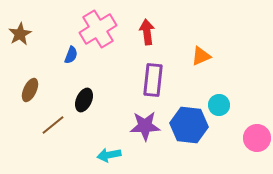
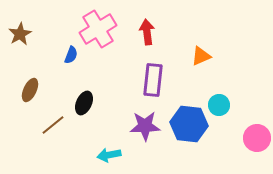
black ellipse: moved 3 px down
blue hexagon: moved 1 px up
